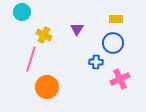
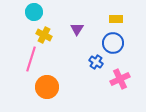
cyan circle: moved 12 px right
blue cross: rotated 32 degrees clockwise
